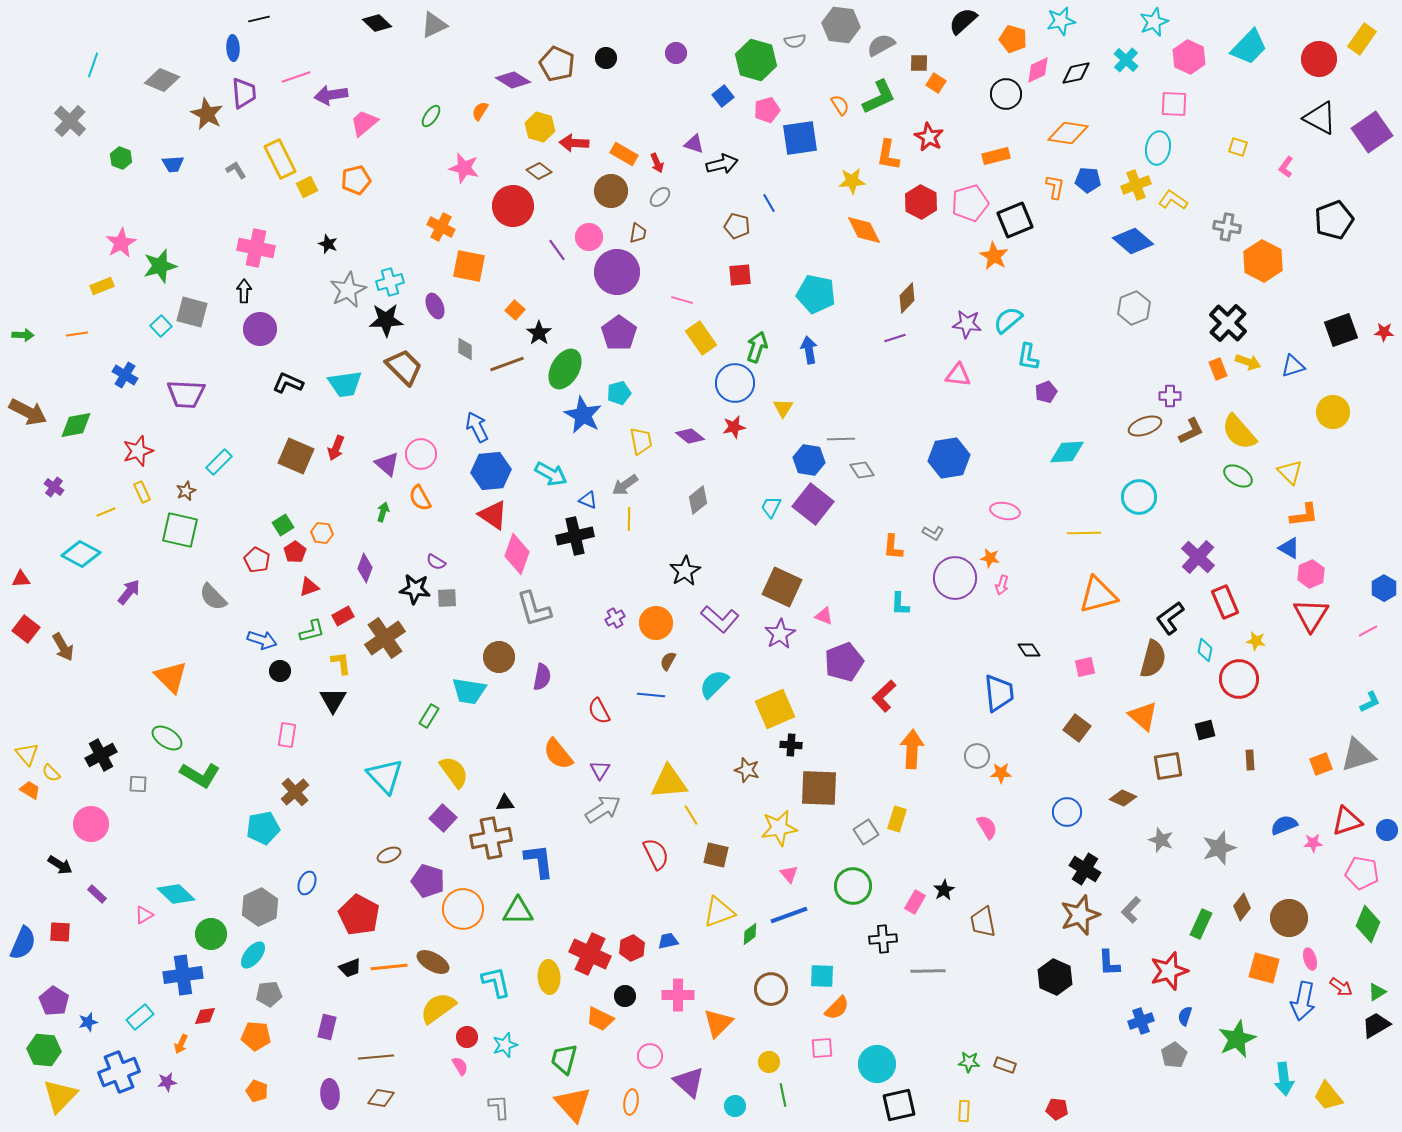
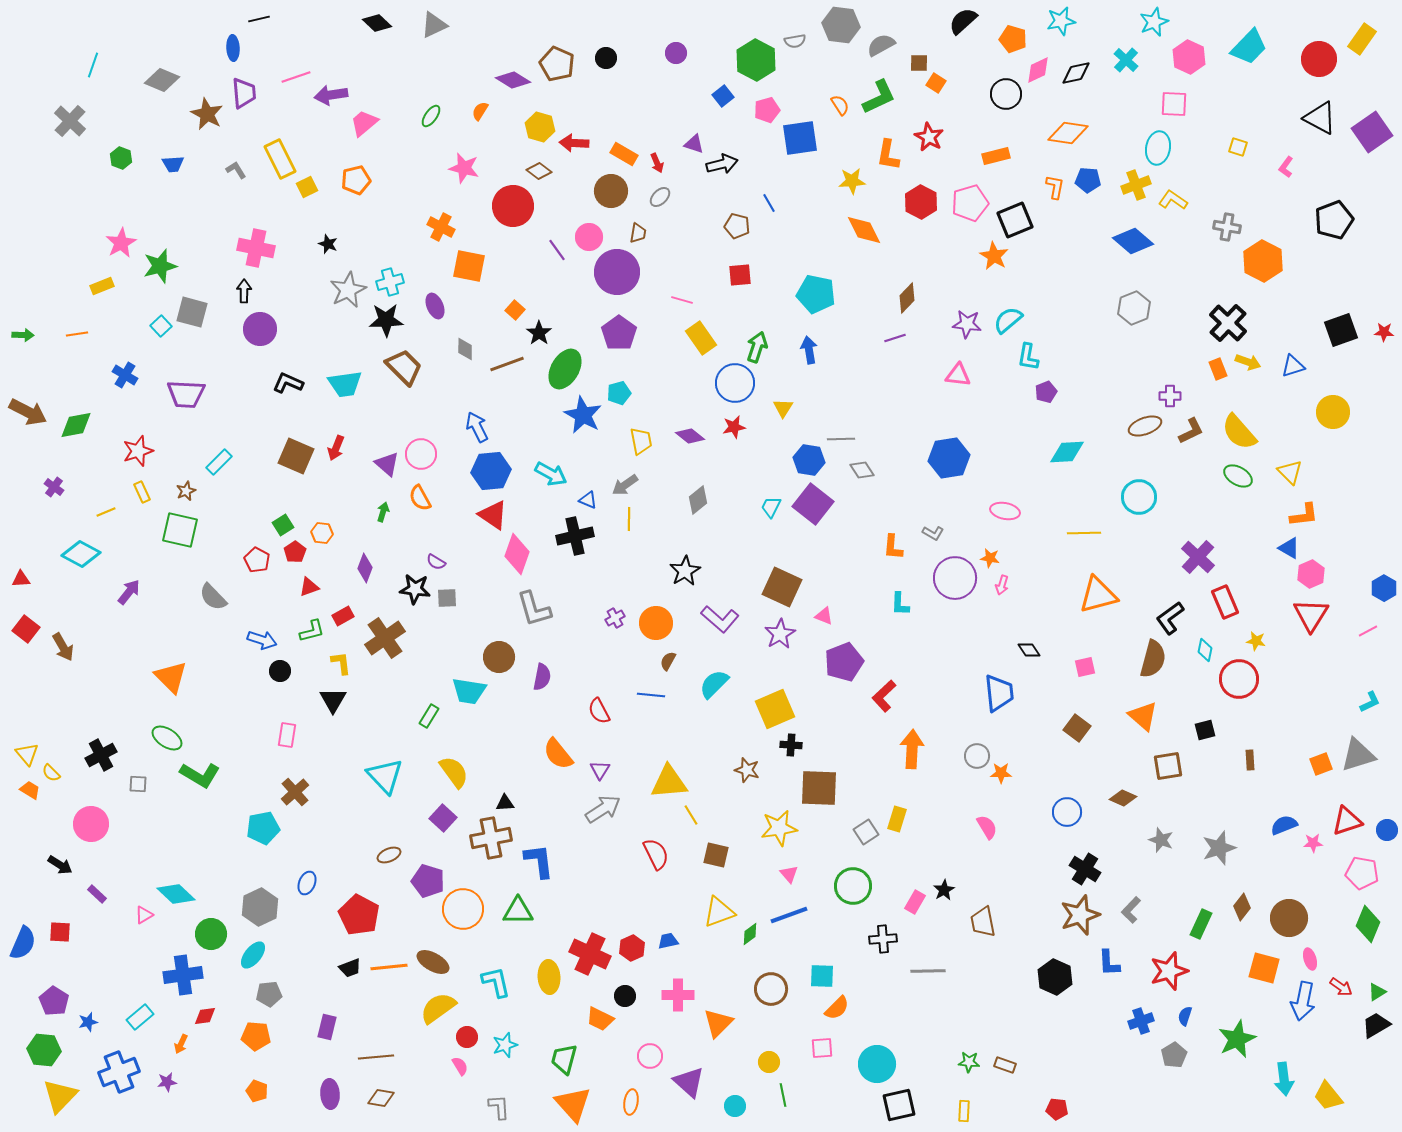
green hexagon at (756, 60): rotated 12 degrees clockwise
